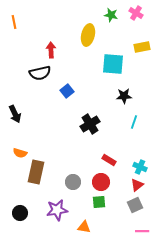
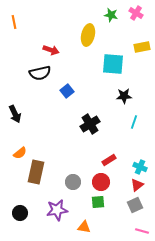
red arrow: rotated 112 degrees clockwise
orange semicircle: rotated 56 degrees counterclockwise
red rectangle: rotated 64 degrees counterclockwise
green square: moved 1 px left
pink line: rotated 16 degrees clockwise
